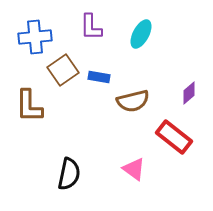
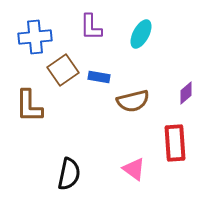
purple diamond: moved 3 px left
red rectangle: moved 1 px right, 6 px down; rotated 48 degrees clockwise
